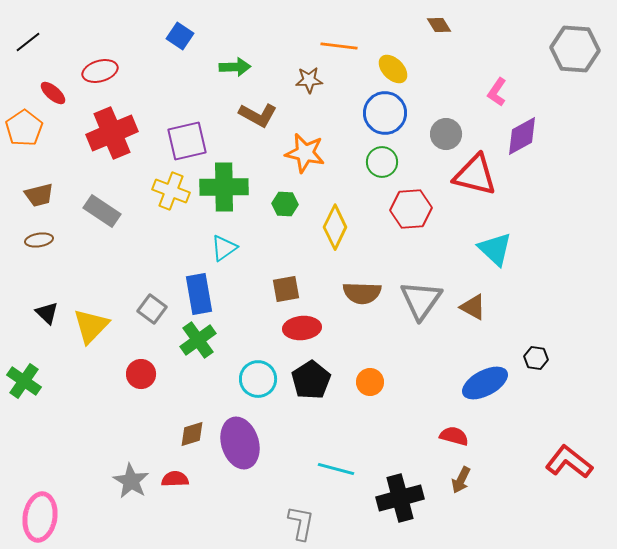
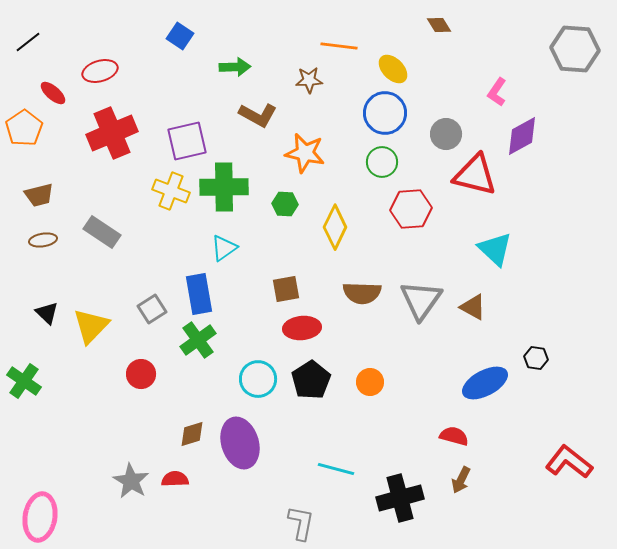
gray rectangle at (102, 211): moved 21 px down
brown ellipse at (39, 240): moved 4 px right
gray square at (152, 309): rotated 20 degrees clockwise
